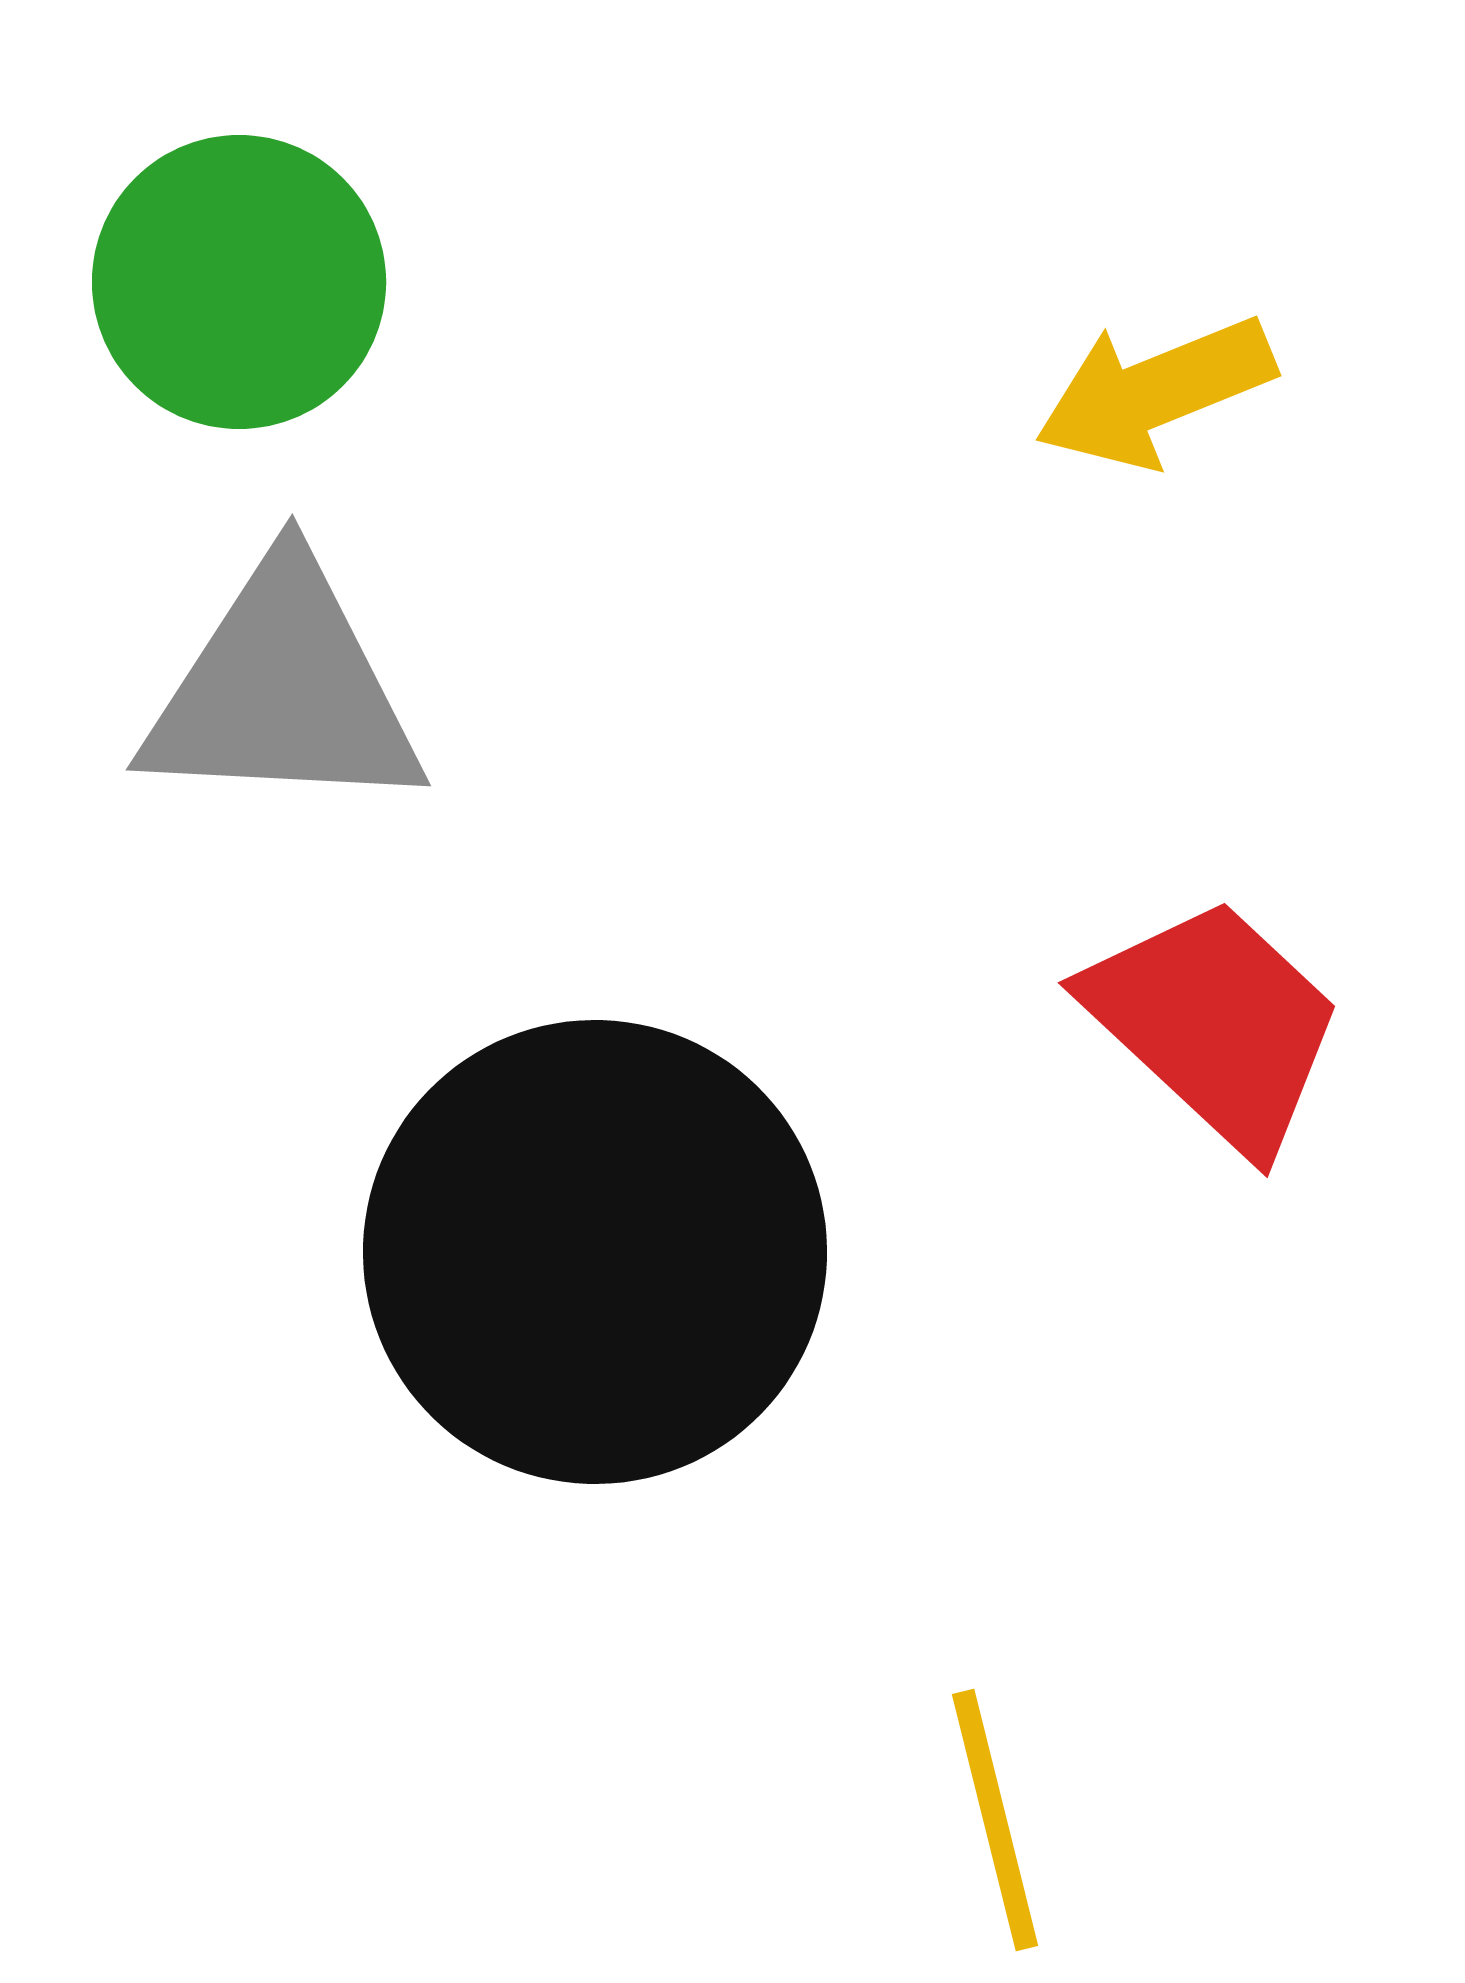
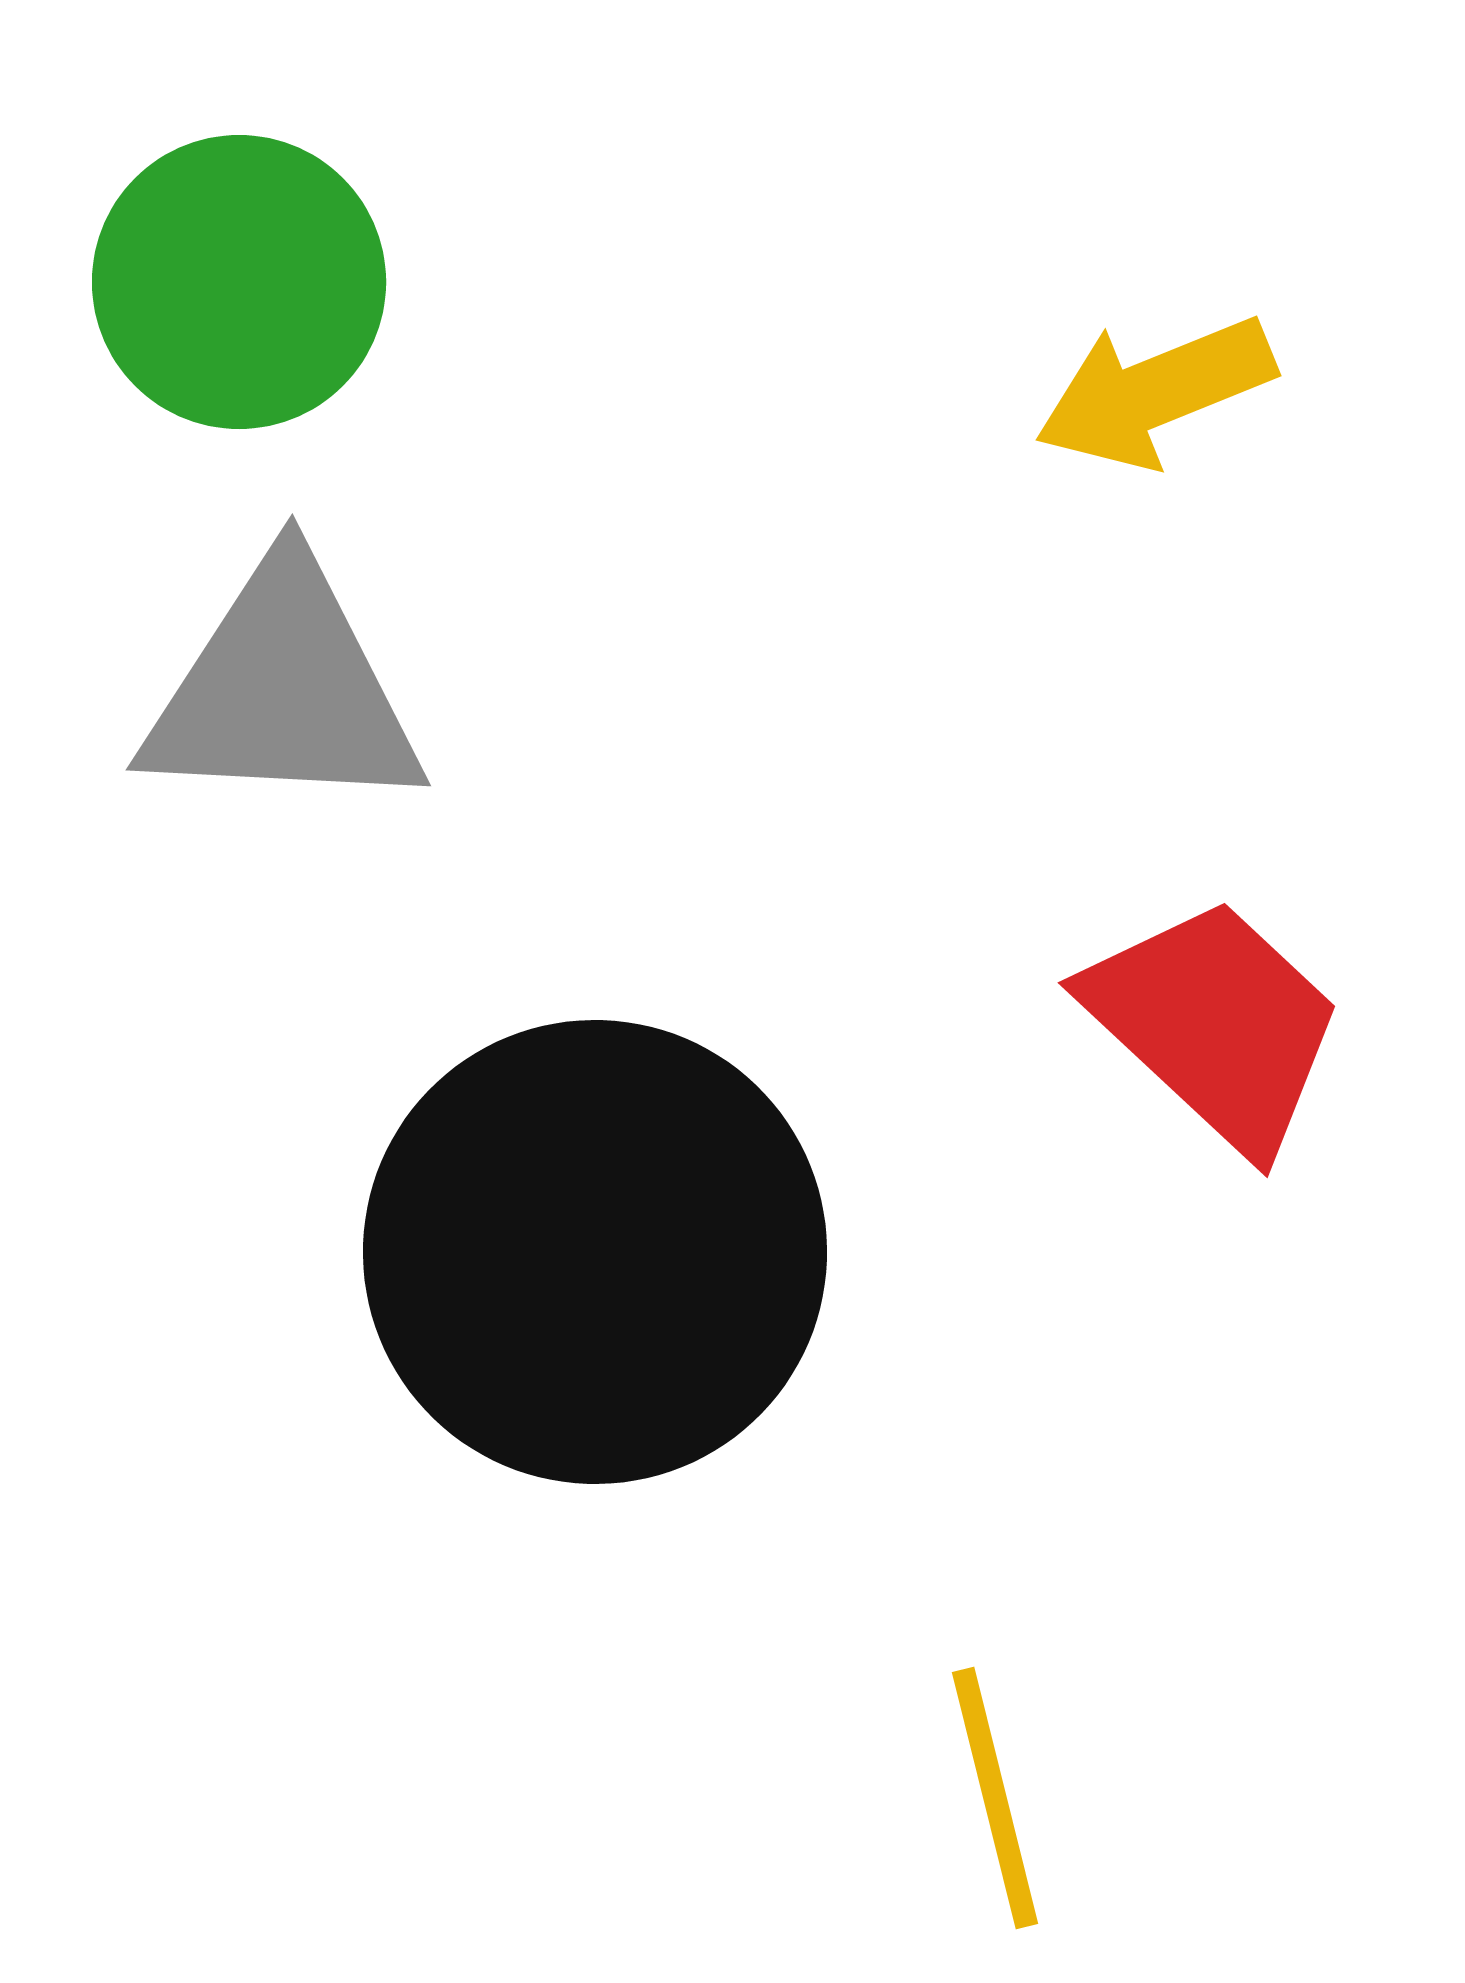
yellow line: moved 22 px up
